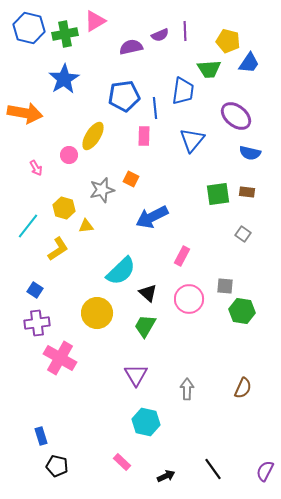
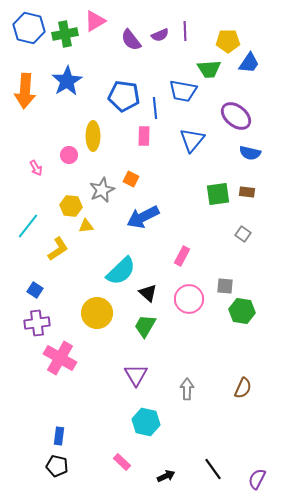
yellow pentagon at (228, 41): rotated 15 degrees counterclockwise
purple semicircle at (131, 47): moved 7 px up; rotated 115 degrees counterclockwise
blue star at (64, 79): moved 3 px right, 2 px down
blue trapezoid at (183, 91): rotated 92 degrees clockwise
blue pentagon at (124, 96): rotated 16 degrees clockwise
orange arrow at (25, 113): moved 22 px up; rotated 84 degrees clockwise
yellow ellipse at (93, 136): rotated 32 degrees counterclockwise
gray star at (102, 190): rotated 10 degrees counterclockwise
yellow hexagon at (64, 208): moved 7 px right, 2 px up; rotated 10 degrees counterclockwise
blue arrow at (152, 217): moved 9 px left
blue rectangle at (41, 436): moved 18 px right; rotated 24 degrees clockwise
purple semicircle at (265, 471): moved 8 px left, 8 px down
